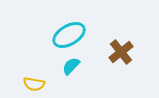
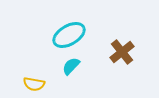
brown cross: moved 1 px right
